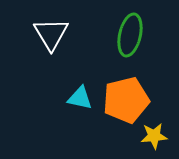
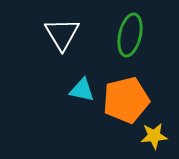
white triangle: moved 11 px right
cyan triangle: moved 2 px right, 8 px up
